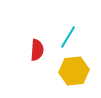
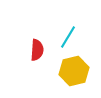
yellow hexagon: rotated 8 degrees counterclockwise
